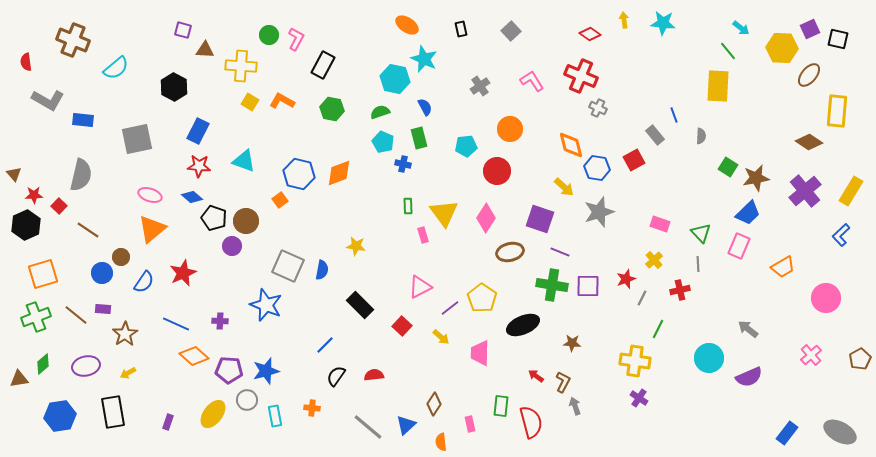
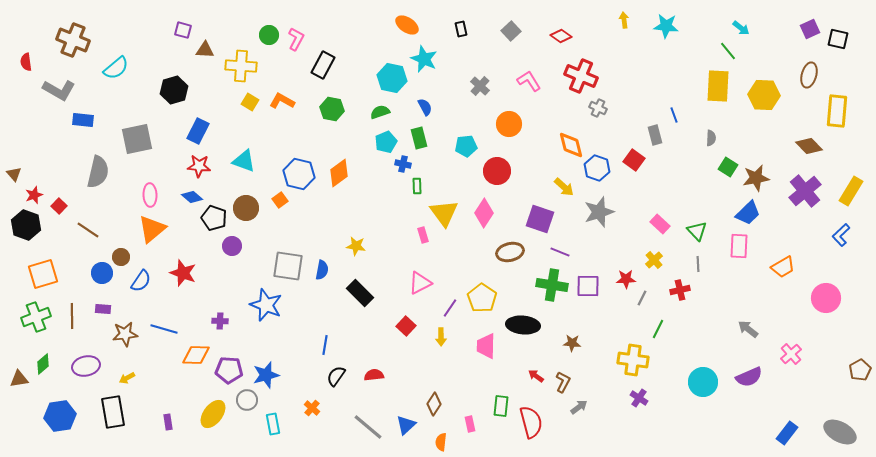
cyan star at (663, 23): moved 3 px right, 3 px down
red diamond at (590, 34): moved 29 px left, 2 px down
yellow hexagon at (782, 48): moved 18 px left, 47 px down
brown ellipse at (809, 75): rotated 25 degrees counterclockwise
cyan hexagon at (395, 79): moved 3 px left, 1 px up
pink L-shape at (532, 81): moved 3 px left
gray cross at (480, 86): rotated 12 degrees counterclockwise
black hexagon at (174, 87): moved 3 px down; rotated 16 degrees clockwise
gray L-shape at (48, 100): moved 11 px right, 10 px up
orange circle at (510, 129): moved 1 px left, 5 px up
gray rectangle at (655, 135): rotated 24 degrees clockwise
gray semicircle at (701, 136): moved 10 px right, 2 px down
cyan pentagon at (383, 142): moved 3 px right; rotated 25 degrees clockwise
brown diamond at (809, 142): moved 4 px down; rotated 12 degrees clockwise
red square at (634, 160): rotated 25 degrees counterclockwise
blue hexagon at (597, 168): rotated 10 degrees clockwise
orange diamond at (339, 173): rotated 16 degrees counterclockwise
gray semicircle at (81, 175): moved 17 px right, 3 px up
red star at (34, 195): rotated 18 degrees counterclockwise
pink ellipse at (150, 195): rotated 70 degrees clockwise
green rectangle at (408, 206): moved 9 px right, 20 px up
pink diamond at (486, 218): moved 2 px left, 5 px up
brown circle at (246, 221): moved 13 px up
pink rectangle at (660, 224): rotated 24 degrees clockwise
black hexagon at (26, 225): rotated 16 degrees counterclockwise
green triangle at (701, 233): moved 4 px left, 2 px up
pink rectangle at (739, 246): rotated 20 degrees counterclockwise
gray square at (288, 266): rotated 16 degrees counterclockwise
red star at (183, 273): rotated 28 degrees counterclockwise
red star at (626, 279): rotated 18 degrees clockwise
blue semicircle at (144, 282): moved 3 px left, 1 px up
pink triangle at (420, 287): moved 4 px up
black rectangle at (360, 305): moved 12 px up
purple line at (450, 308): rotated 18 degrees counterclockwise
brown line at (76, 315): moved 4 px left, 1 px down; rotated 50 degrees clockwise
blue line at (176, 324): moved 12 px left, 5 px down; rotated 8 degrees counterclockwise
black ellipse at (523, 325): rotated 28 degrees clockwise
red square at (402, 326): moved 4 px right
brown star at (125, 334): rotated 25 degrees clockwise
yellow arrow at (441, 337): rotated 48 degrees clockwise
blue line at (325, 345): rotated 36 degrees counterclockwise
pink trapezoid at (480, 353): moved 6 px right, 7 px up
pink cross at (811, 355): moved 20 px left, 1 px up
orange diamond at (194, 356): moved 2 px right, 1 px up; rotated 40 degrees counterclockwise
cyan circle at (709, 358): moved 6 px left, 24 px down
brown pentagon at (860, 359): moved 11 px down
yellow cross at (635, 361): moved 2 px left, 1 px up
blue star at (266, 371): moved 4 px down
yellow arrow at (128, 373): moved 1 px left, 5 px down
gray arrow at (575, 406): moved 4 px right, 1 px down; rotated 72 degrees clockwise
orange cross at (312, 408): rotated 35 degrees clockwise
cyan rectangle at (275, 416): moved 2 px left, 8 px down
purple rectangle at (168, 422): rotated 28 degrees counterclockwise
orange semicircle at (441, 442): rotated 12 degrees clockwise
